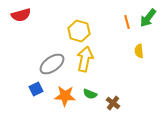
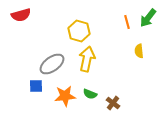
yellow arrow: moved 2 px right
blue square: moved 3 px up; rotated 24 degrees clockwise
orange star: rotated 10 degrees counterclockwise
